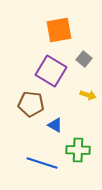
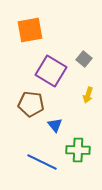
orange square: moved 29 px left
yellow arrow: rotated 91 degrees clockwise
blue triangle: rotated 21 degrees clockwise
blue line: moved 1 px up; rotated 8 degrees clockwise
